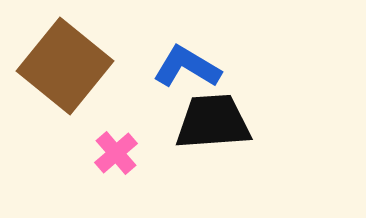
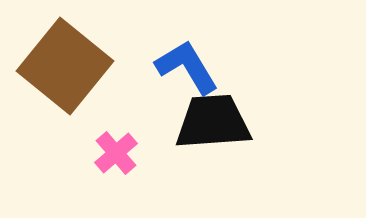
blue L-shape: rotated 28 degrees clockwise
